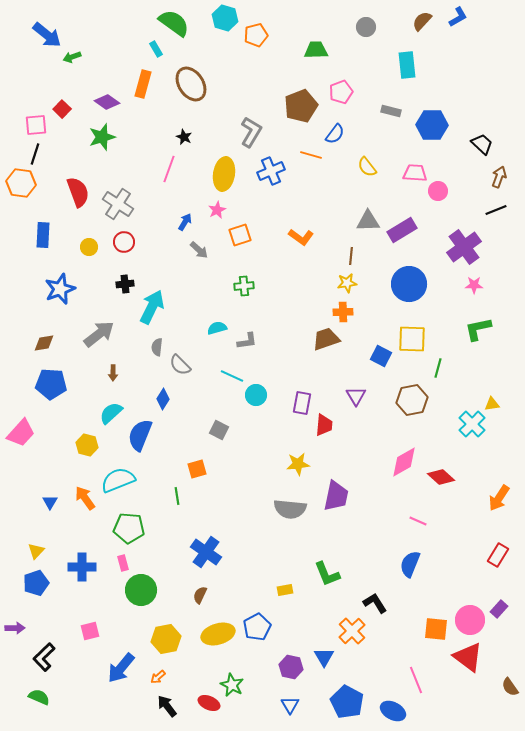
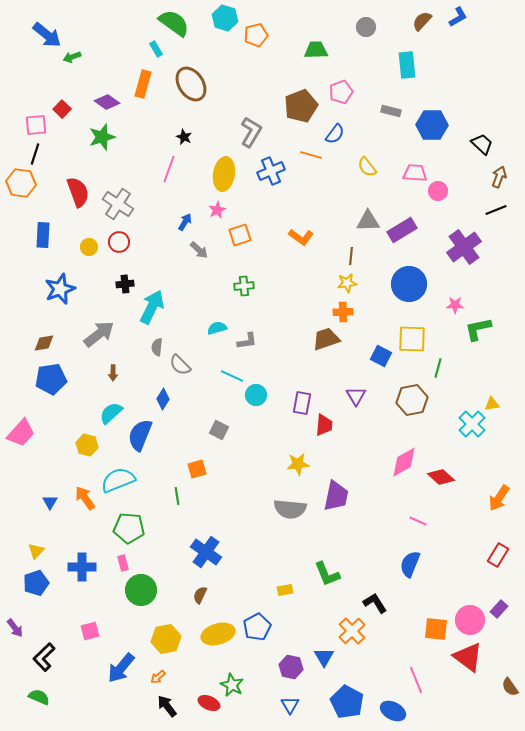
red circle at (124, 242): moved 5 px left
pink star at (474, 285): moved 19 px left, 20 px down
blue pentagon at (51, 384): moved 5 px up; rotated 12 degrees counterclockwise
purple arrow at (15, 628): rotated 54 degrees clockwise
